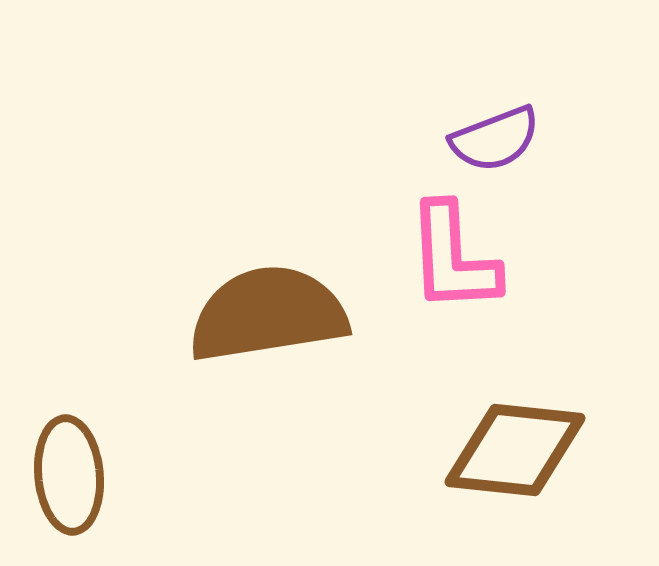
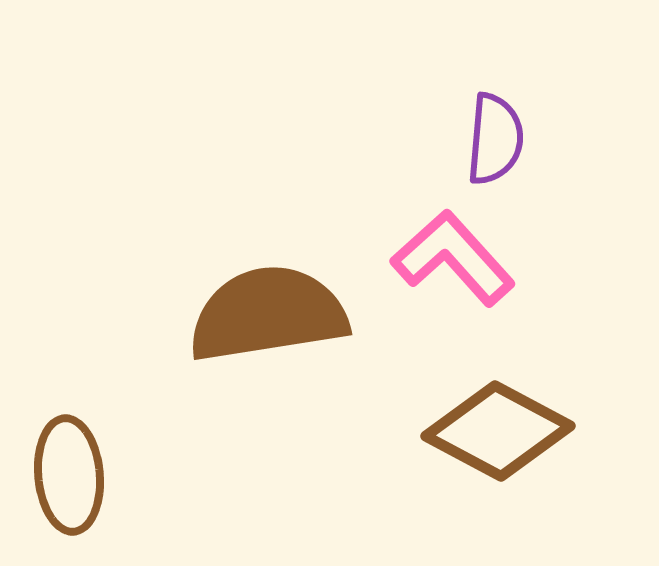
purple semicircle: rotated 64 degrees counterclockwise
pink L-shape: rotated 141 degrees clockwise
brown diamond: moved 17 px left, 19 px up; rotated 22 degrees clockwise
